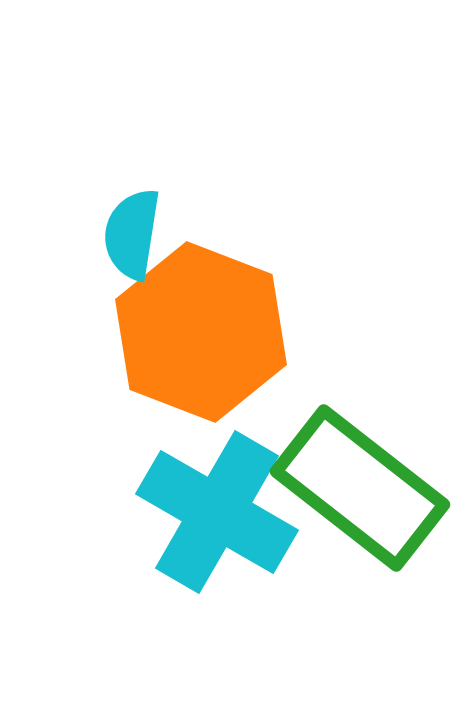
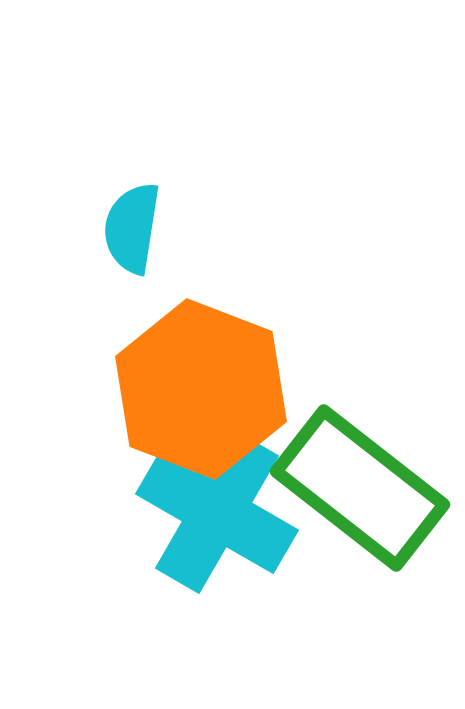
cyan semicircle: moved 6 px up
orange hexagon: moved 57 px down
